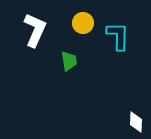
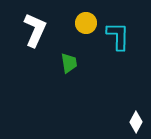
yellow circle: moved 3 px right
green trapezoid: moved 2 px down
white diamond: rotated 25 degrees clockwise
